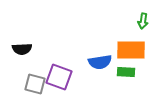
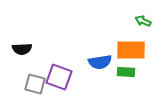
green arrow: rotated 105 degrees clockwise
